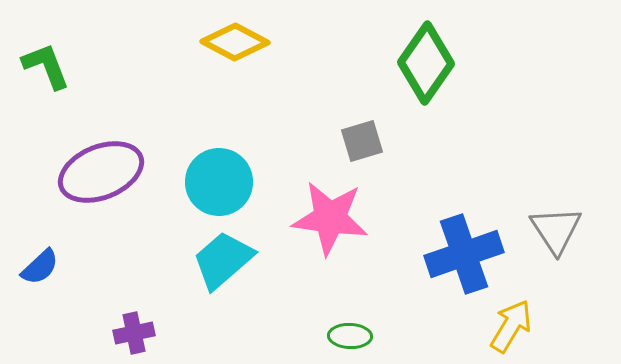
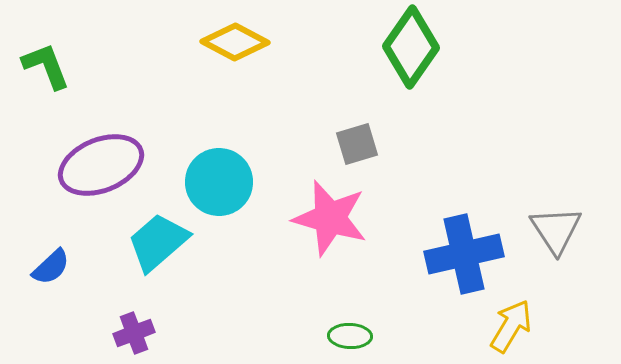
green diamond: moved 15 px left, 16 px up
gray square: moved 5 px left, 3 px down
purple ellipse: moved 7 px up
pink star: rotated 8 degrees clockwise
blue cross: rotated 6 degrees clockwise
cyan trapezoid: moved 65 px left, 18 px up
blue semicircle: moved 11 px right
purple cross: rotated 9 degrees counterclockwise
